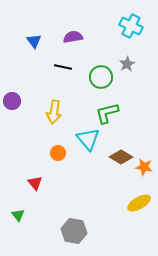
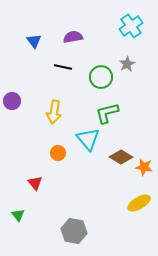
cyan cross: rotated 30 degrees clockwise
